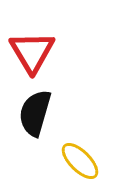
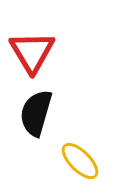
black semicircle: moved 1 px right
